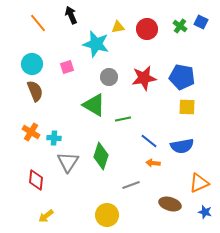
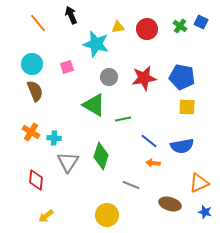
gray line: rotated 42 degrees clockwise
